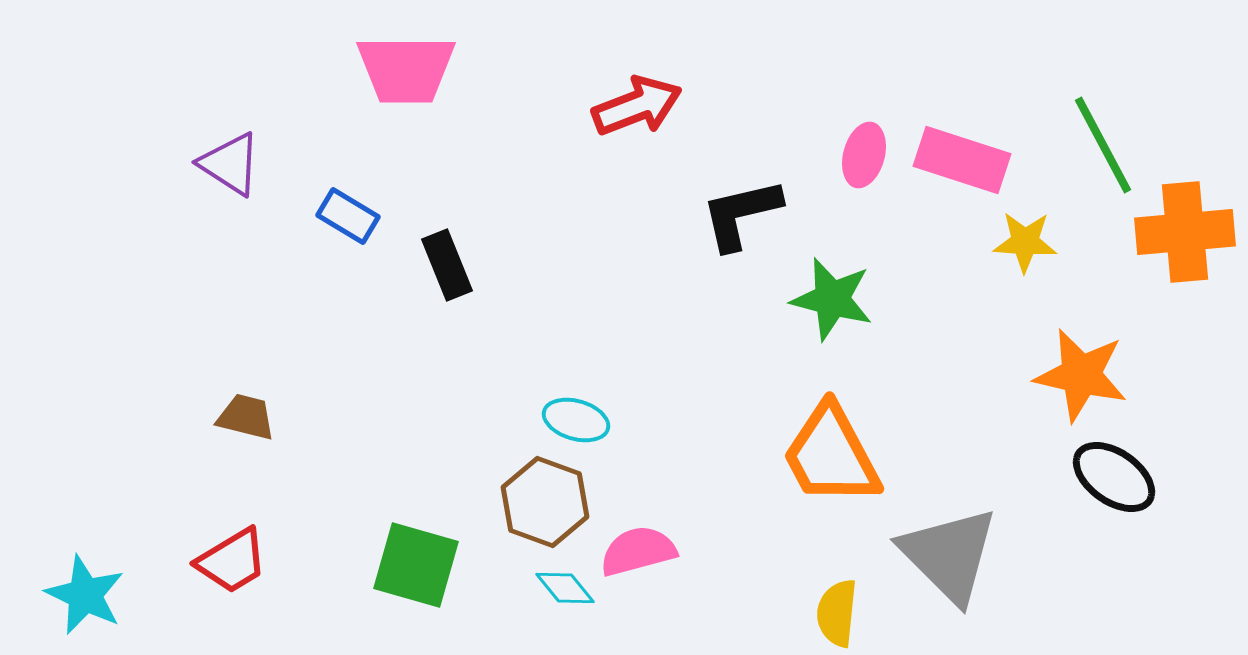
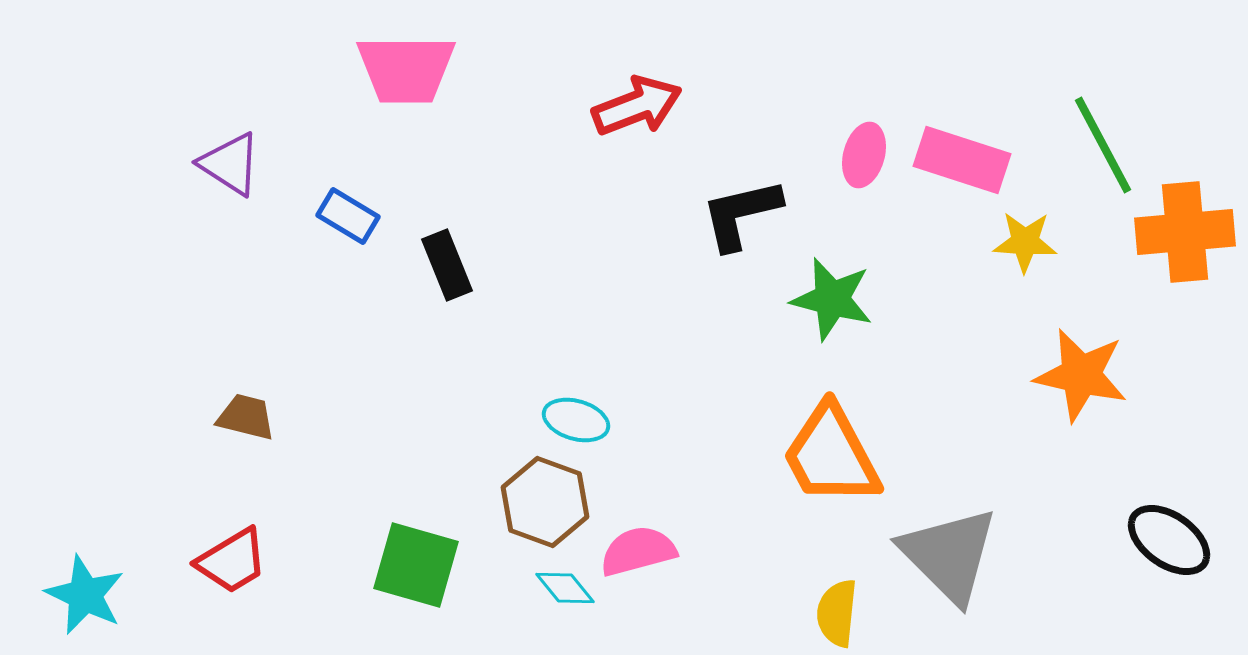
black ellipse: moved 55 px right, 63 px down
